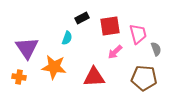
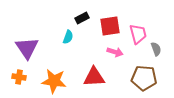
cyan semicircle: moved 1 px right, 1 px up
pink arrow: rotated 119 degrees counterclockwise
orange star: moved 14 px down
